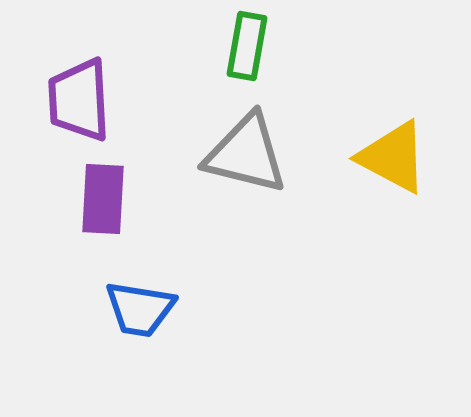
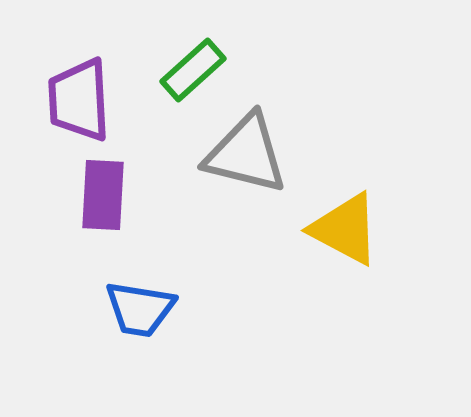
green rectangle: moved 54 px left, 24 px down; rotated 38 degrees clockwise
yellow triangle: moved 48 px left, 72 px down
purple rectangle: moved 4 px up
